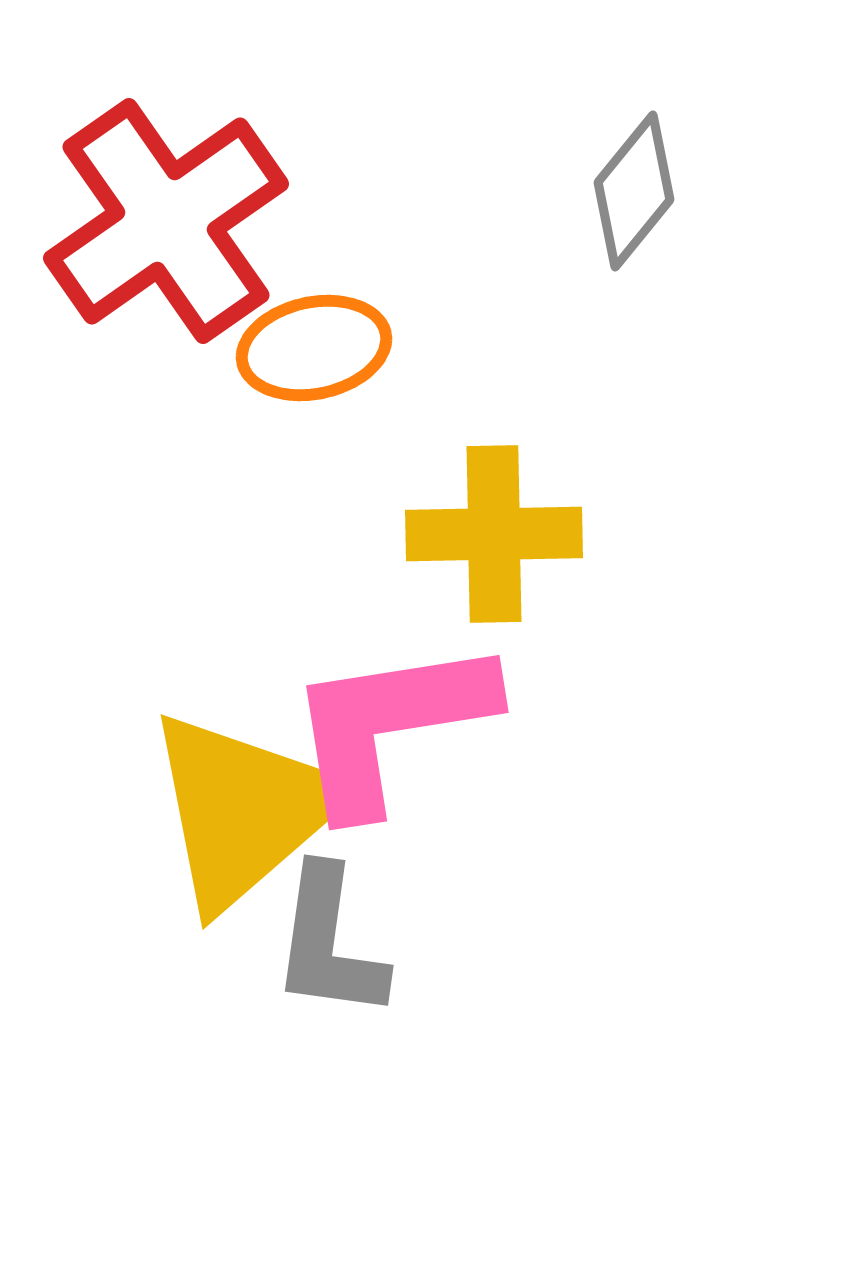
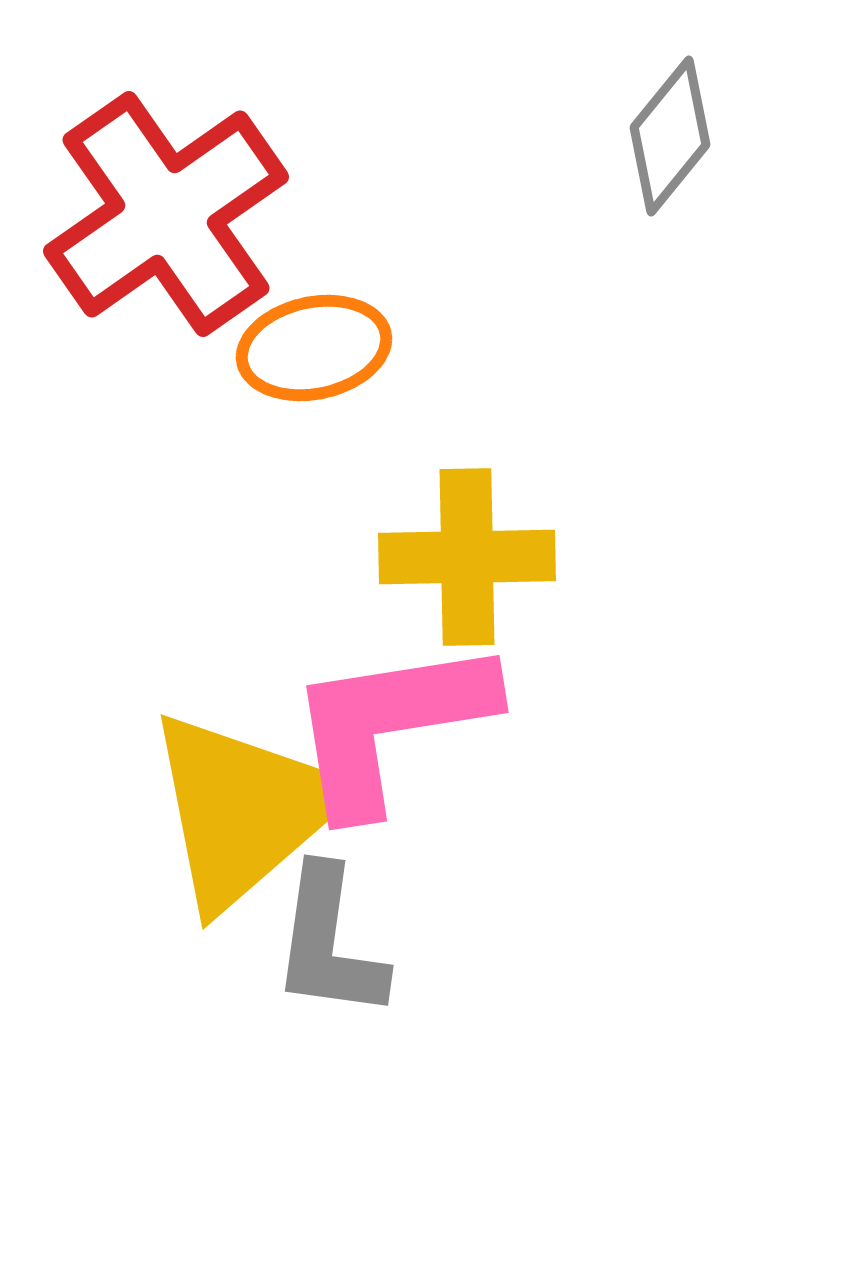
gray diamond: moved 36 px right, 55 px up
red cross: moved 7 px up
yellow cross: moved 27 px left, 23 px down
